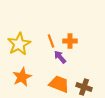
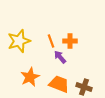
yellow star: moved 3 px up; rotated 10 degrees clockwise
orange star: moved 8 px right
